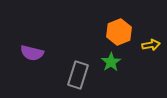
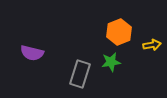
yellow arrow: moved 1 px right
green star: rotated 24 degrees clockwise
gray rectangle: moved 2 px right, 1 px up
